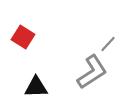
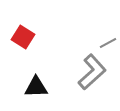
gray line: moved 1 px up; rotated 18 degrees clockwise
gray L-shape: rotated 9 degrees counterclockwise
